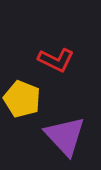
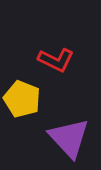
purple triangle: moved 4 px right, 2 px down
